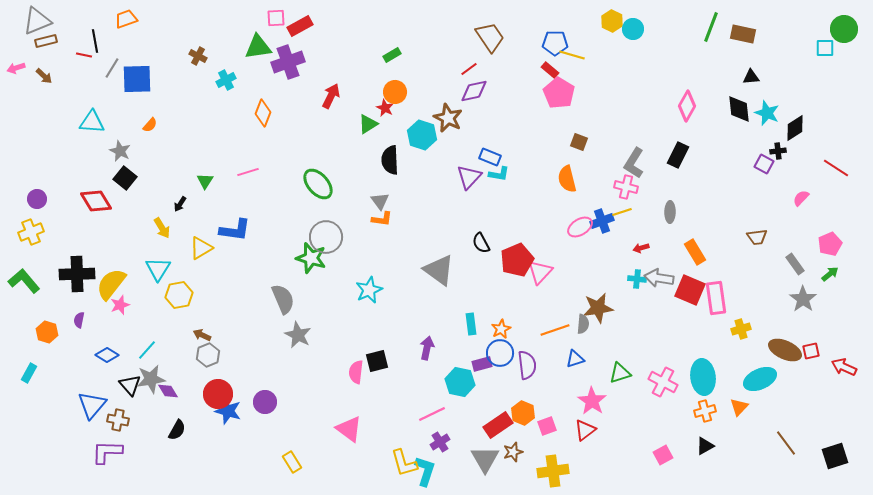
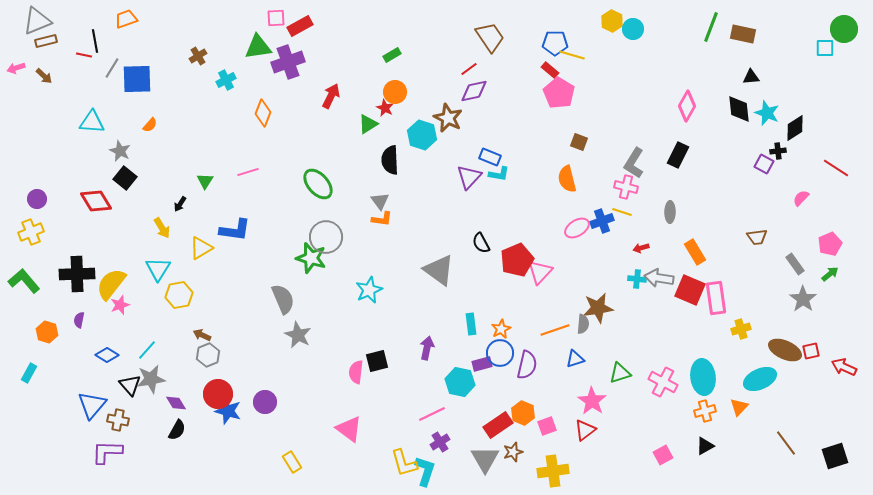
brown cross at (198, 56): rotated 30 degrees clockwise
yellow line at (622, 212): rotated 36 degrees clockwise
pink ellipse at (580, 227): moved 3 px left, 1 px down
purple semicircle at (527, 365): rotated 20 degrees clockwise
purple diamond at (168, 391): moved 8 px right, 12 px down
